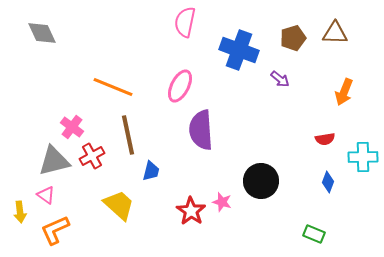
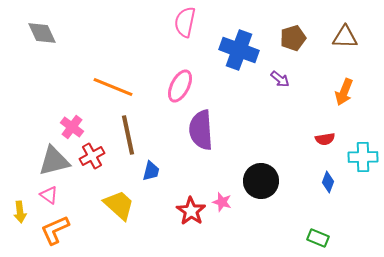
brown triangle: moved 10 px right, 4 px down
pink triangle: moved 3 px right
green rectangle: moved 4 px right, 4 px down
